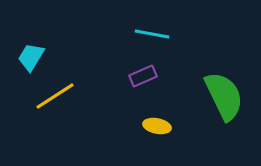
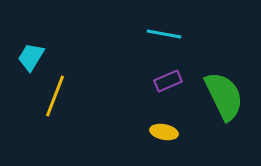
cyan line: moved 12 px right
purple rectangle: moved 25 px right, 5 px down
yellow line: rotated 36 degrees counterclockwise
yellow ellipse: moved 7 px right, 6 px down
